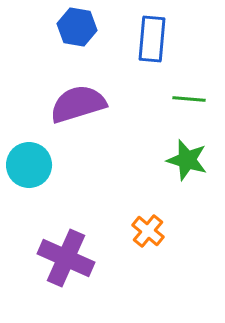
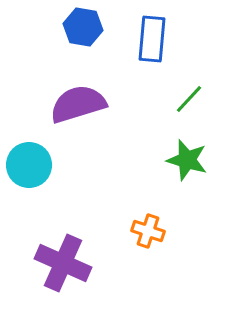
blue hexagon: moved 6 px right
green line: rotated 52 degrees counterclockwise
orange cross: rotated 20 degrees counterclockwise
purple cross: moved 3 px left, 5 px down
